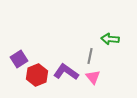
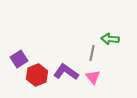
gray line: moved 2 px right, 3 px up
